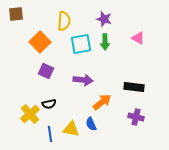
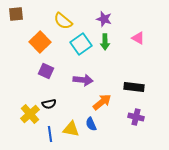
yellow semicircle: moved 1 px left; rotated 126 degrees clockwise
cyan square: rotated 25 degrees counterclockwise
